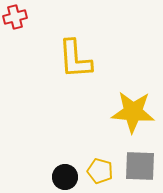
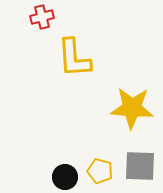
red cross: moved 27 px right
yellow L-shape: moved 1 px left, 1 px up
yellow star: moved 1 px left, 4 px up
